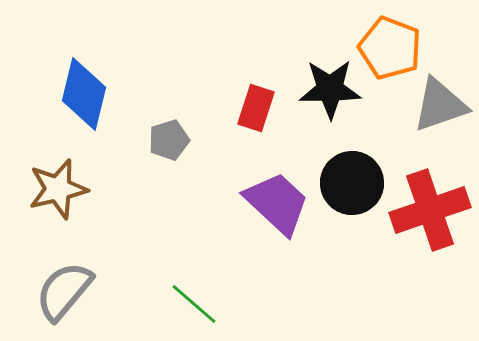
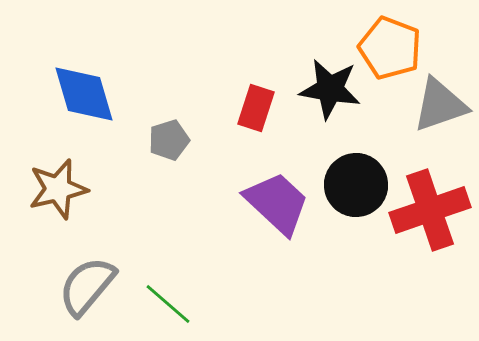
black star: rotated 10 degrees clockwise
blue diamond: rotated 30 degrees counterclockwise
black circle: moved 4 px right, 2 px down
gray semicircle: moved 23 px right, 5 px up
green line: moved 26 px left
